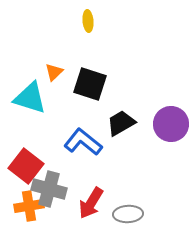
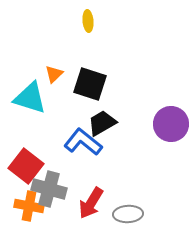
orange triangle: moved 2 px down
black trapezoid: moved 19 px left
orange cross: rotated 20 degrees clockwise
